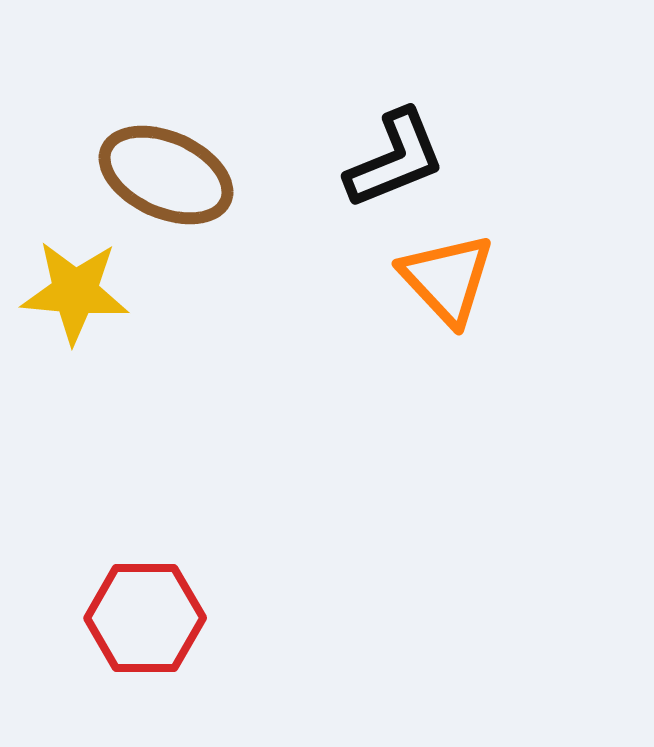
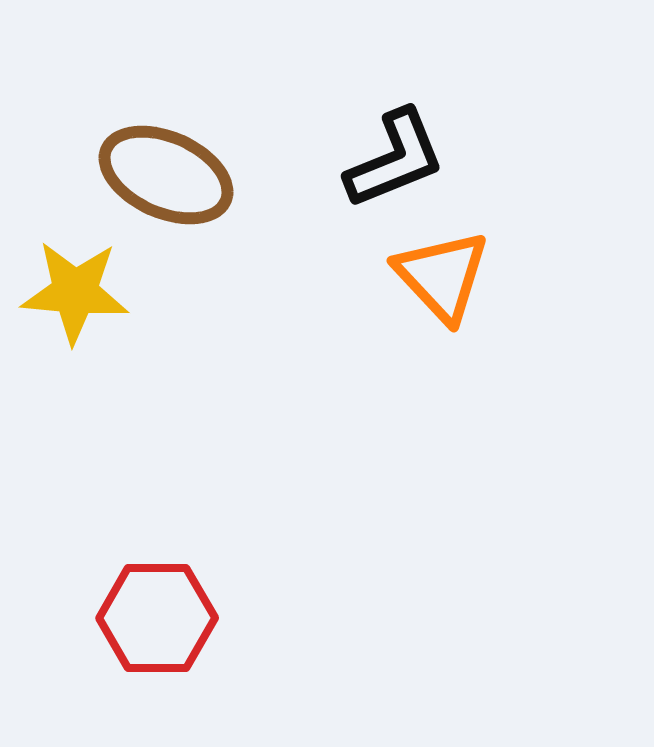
orange triangle: moved 5 px left, 3 px up
red hexagon: moved 12 px right
